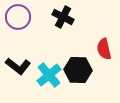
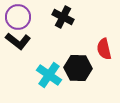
black L-shape: moved 25 px up
black hexagon: moved 2 px up
cyan cross: rotated 15 degrees counterclockwise
